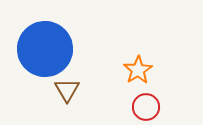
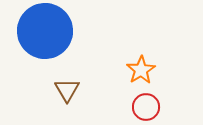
blue circle: moved 18 px up
orange star: moved 3 px right
